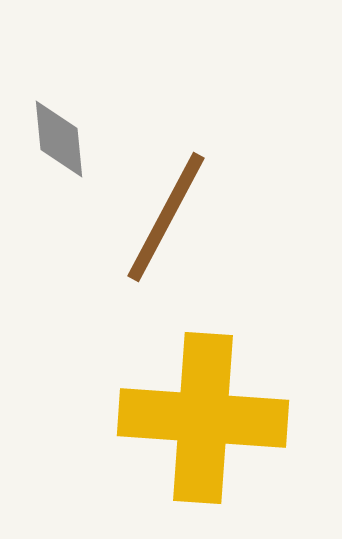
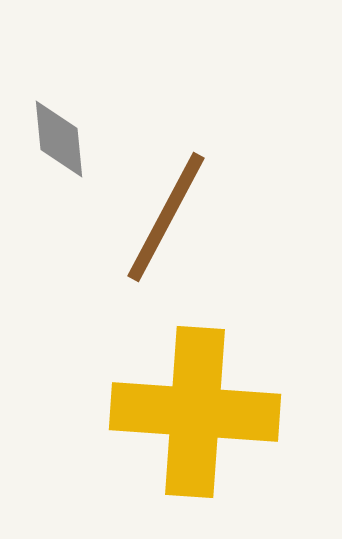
yellow cross: moved 8 px left, 6 px up
